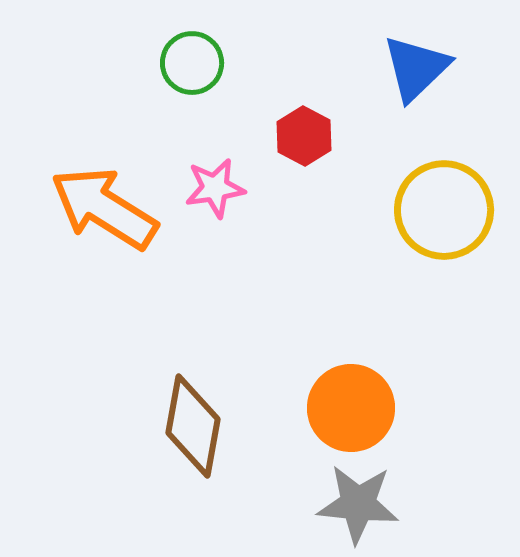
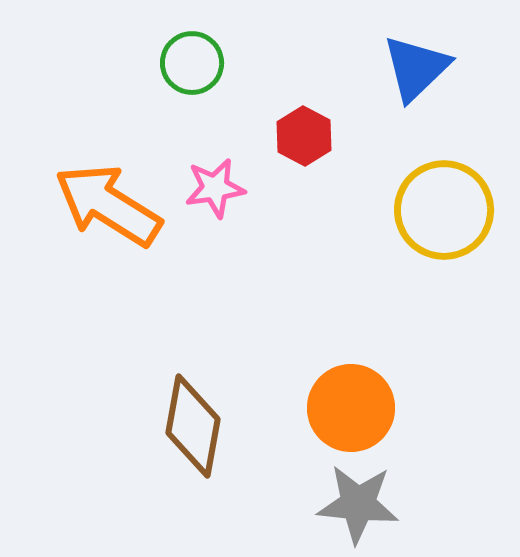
orange arrow: moved 4 px right, 3 px up
